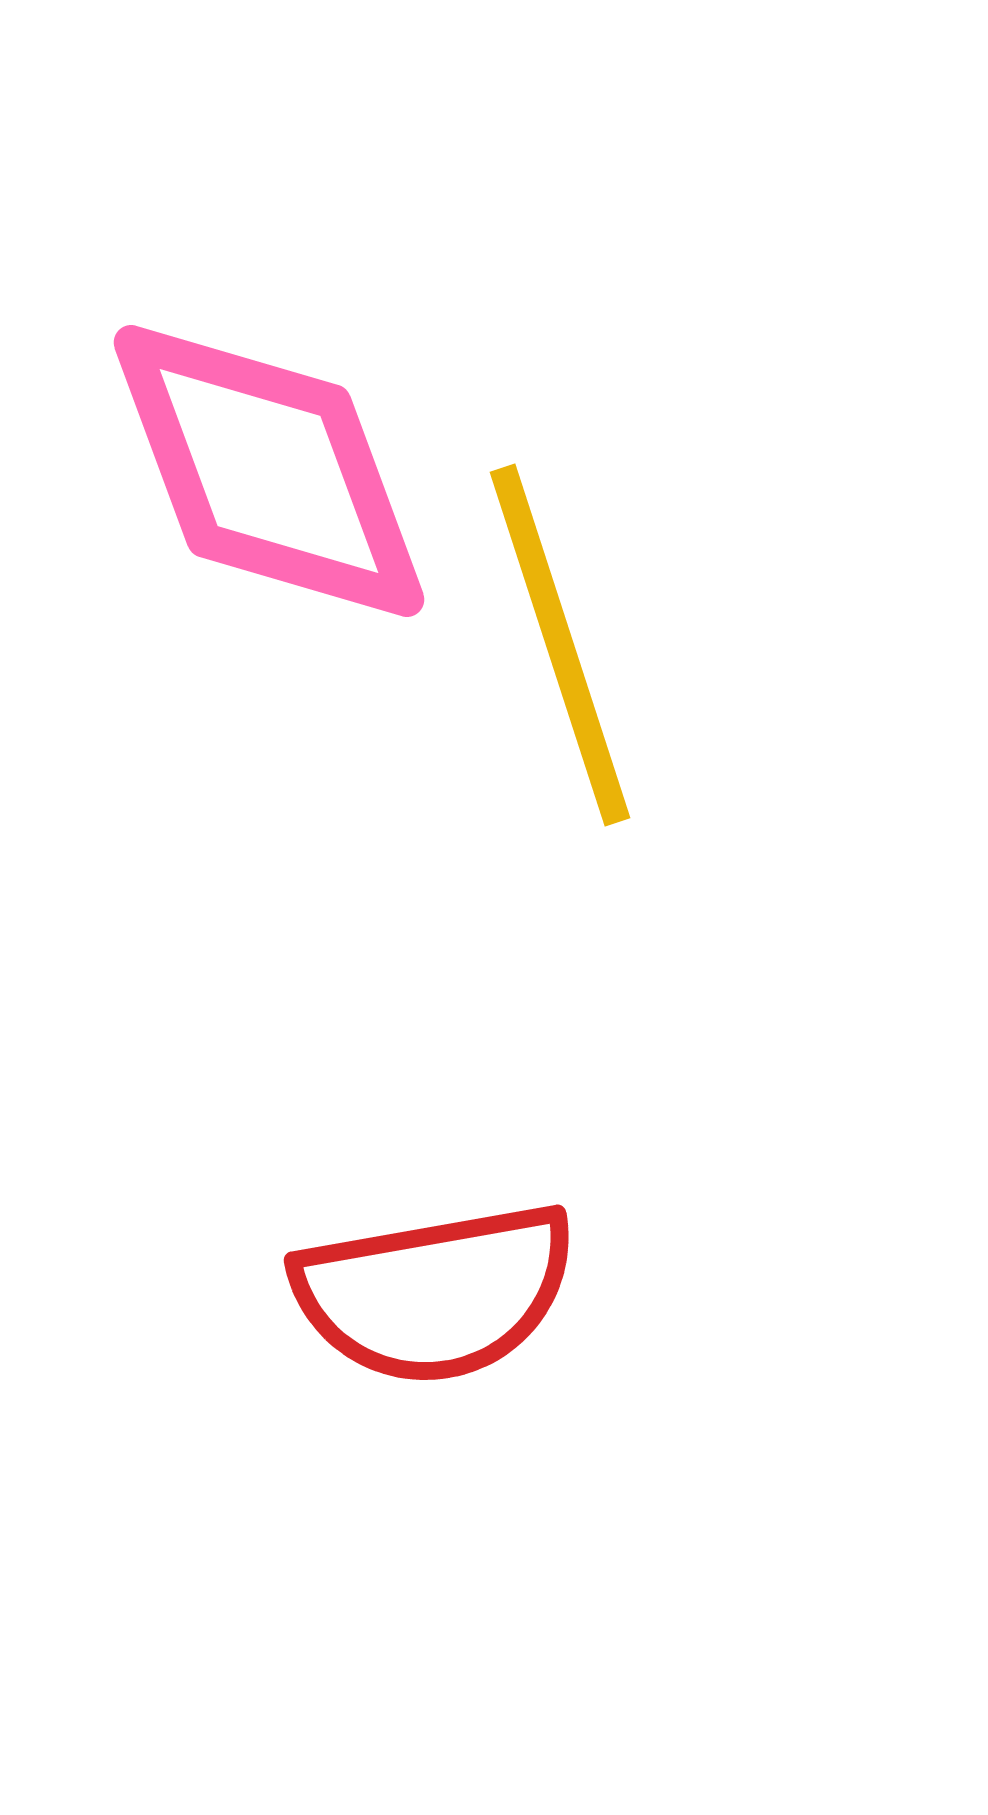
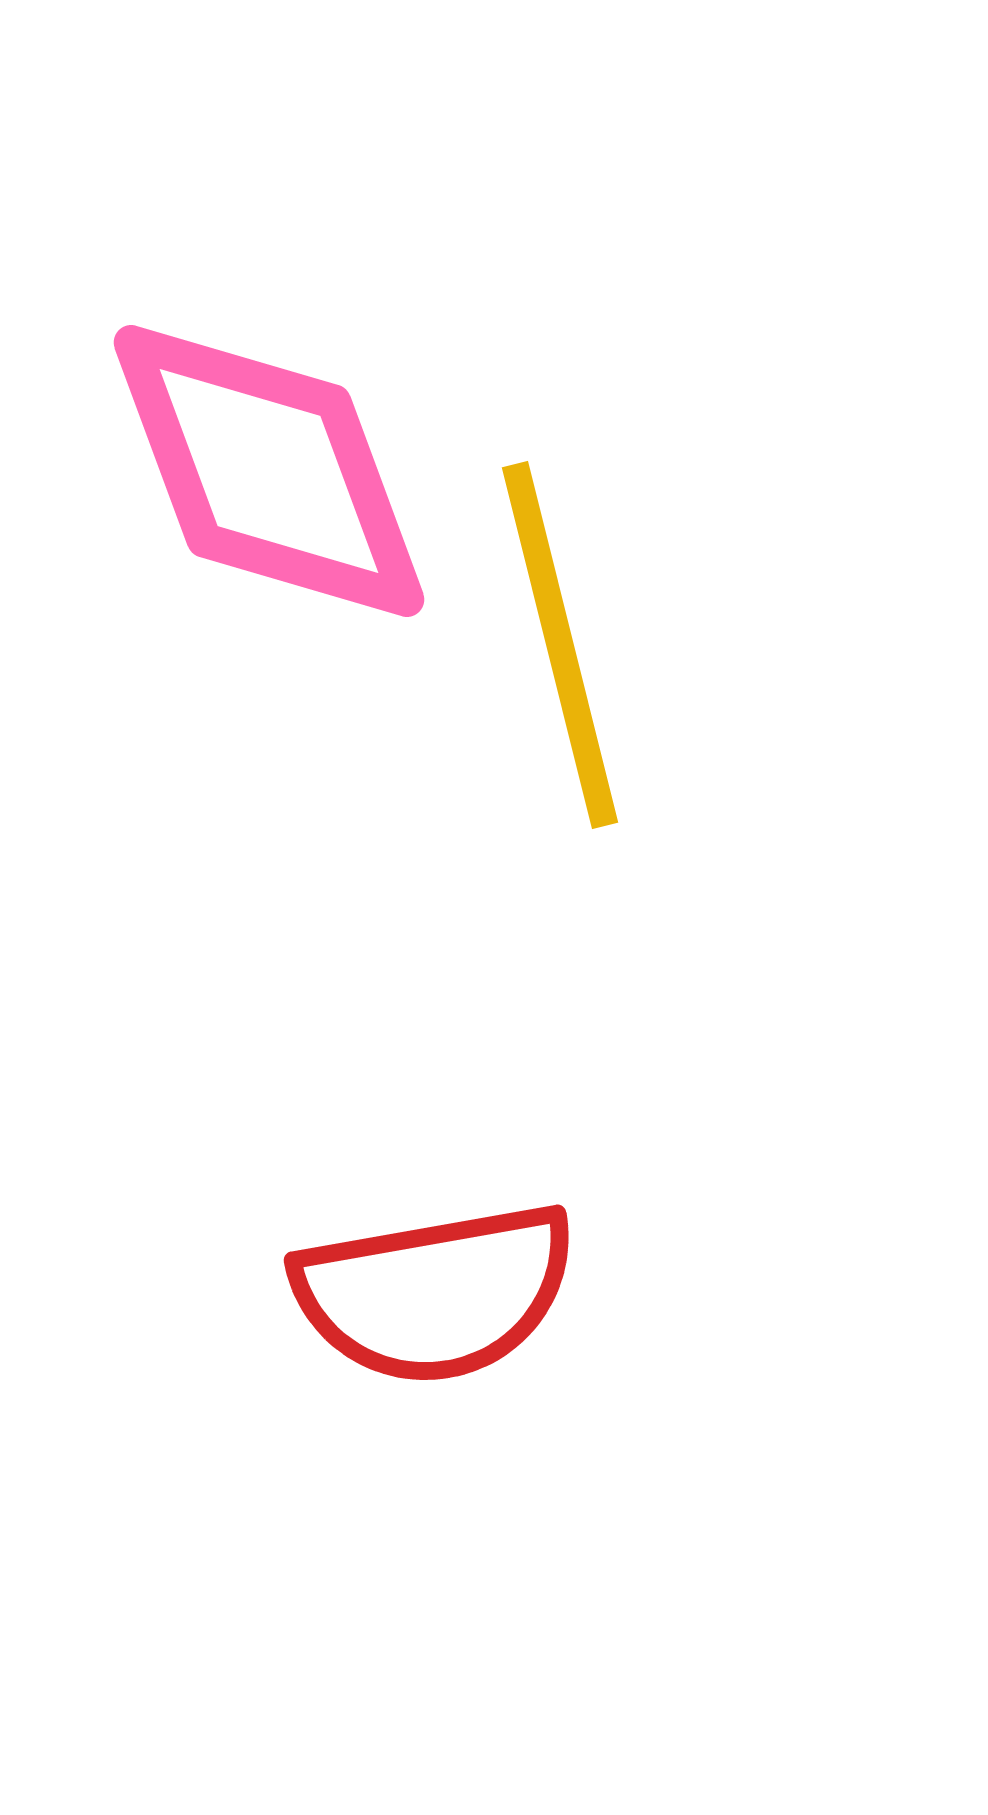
yellow line: rotated 4 degrees clockwise
